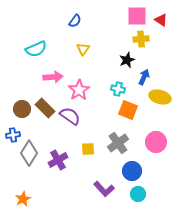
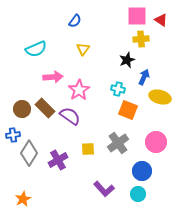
blue circle: moved 10 px right
